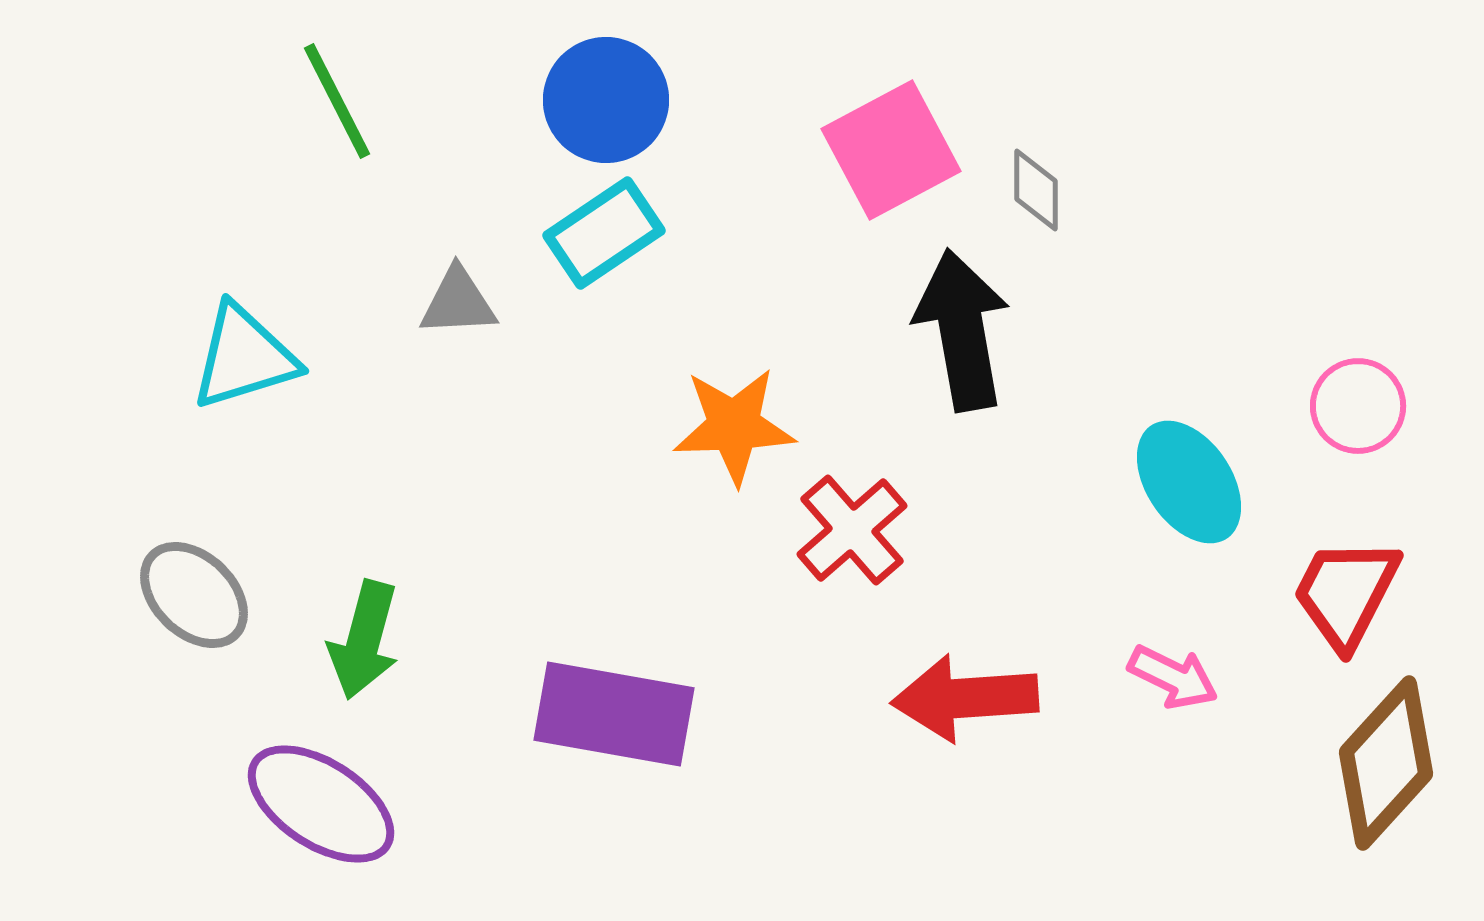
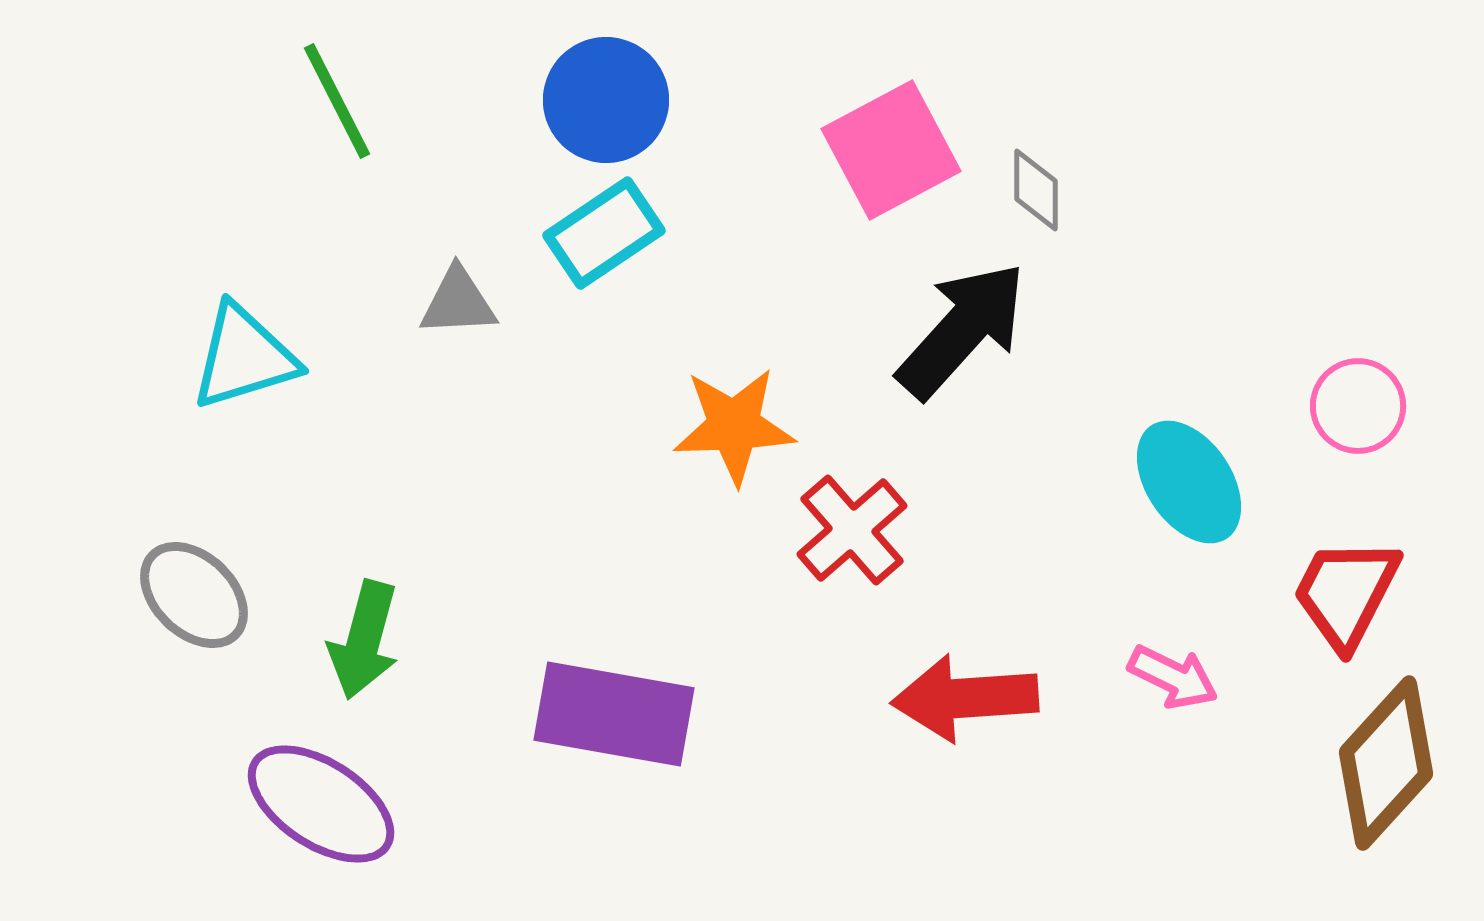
black arrow: rotated 52 degrees clockwise
